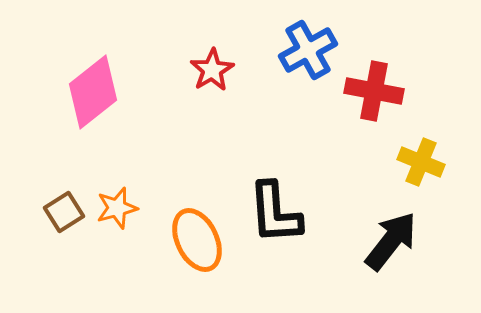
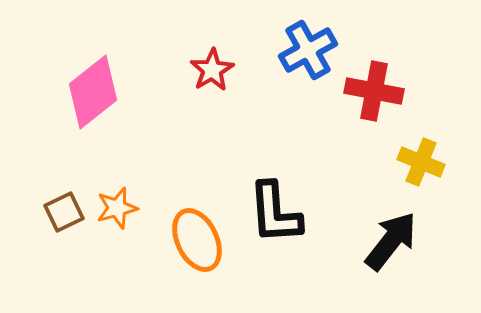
brown square: rotated 6 degrees clockwise
